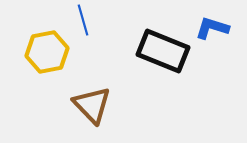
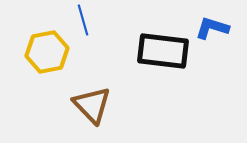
black rectangle: rotated 15 degrees counterclockwise
